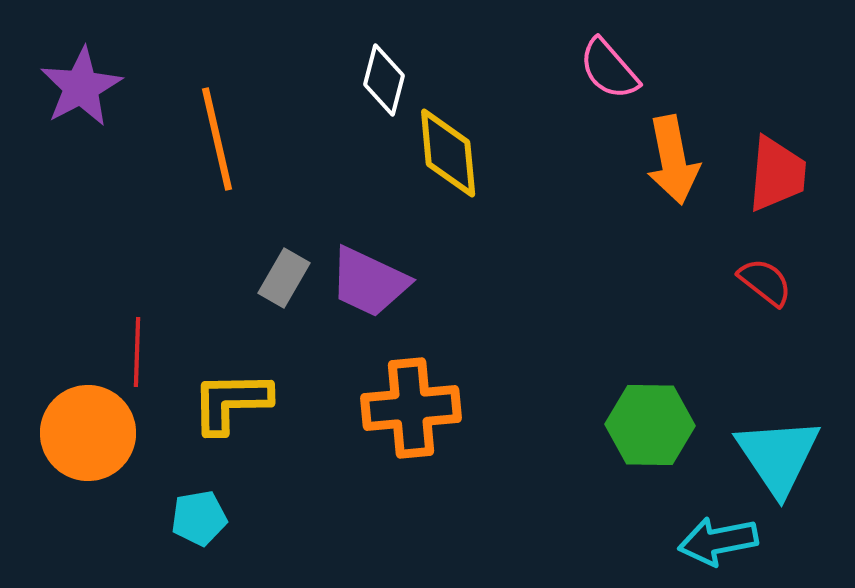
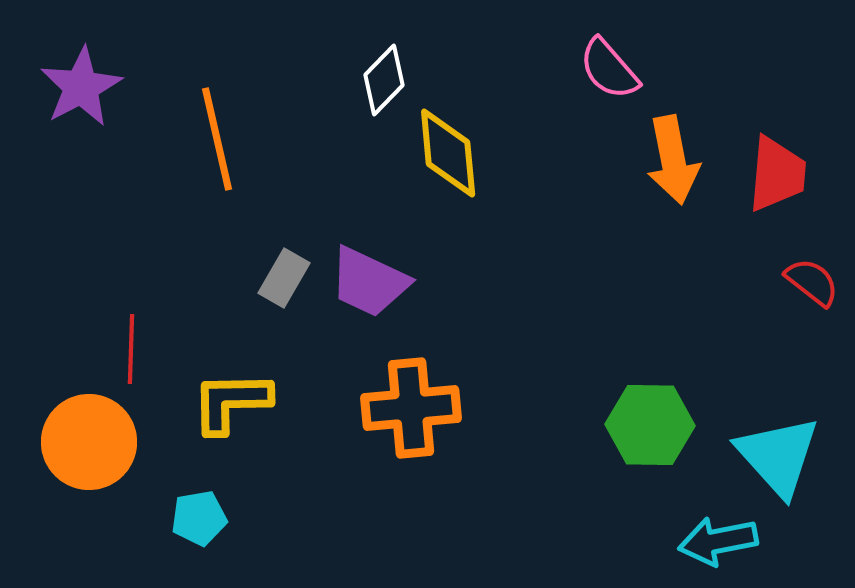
white diamond: rotated 30 degrees clockwise
red semicircle: moved 47 px right
red line: moved 6 px left, 3 px up
orange circle: moved 1 px right, 9 px down
cyan triangle: rotated 8 degrees counterclockwise
